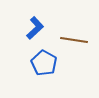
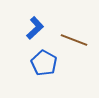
brown line: rotated 12 degrees clockwise
